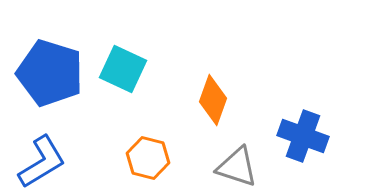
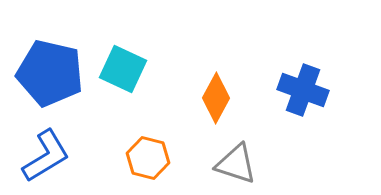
blue pentagon: rotated 4 degrees counterclockwise
orange diamond: moved 3 px right, 2 px up; rotated 9 degrees clockwise
blue cross: moved 46 px up
blue L-shape: moved 4 px right, 6 px up
gray triangle: moved 1 px left, 3 px up
